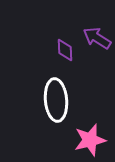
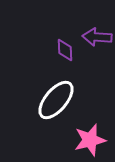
purple arrow: moved 1 px up; rotated 28 degrees counterclockwise
white ellipse: rotated 45 degrees clockwise
